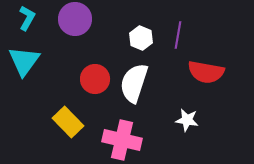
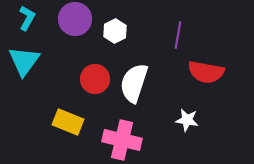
white hexagon: moved 26 px left, 7 px up; rotated 10 degrees clockwise
yellow rectangle: rotated 24 degrees counterclockwise
